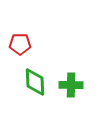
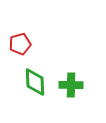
red pentagon: rotated 15 degrees counterclockwise
